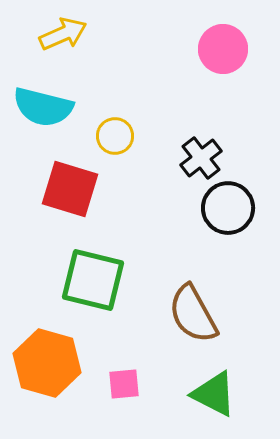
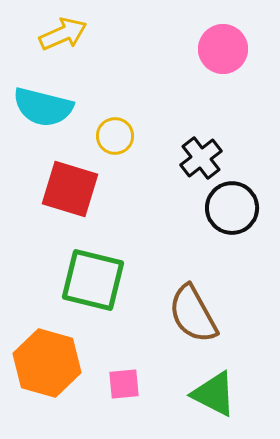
black circle: moved 4 px right
